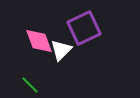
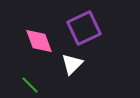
white triangle: moved 11 px right, 14 px down
